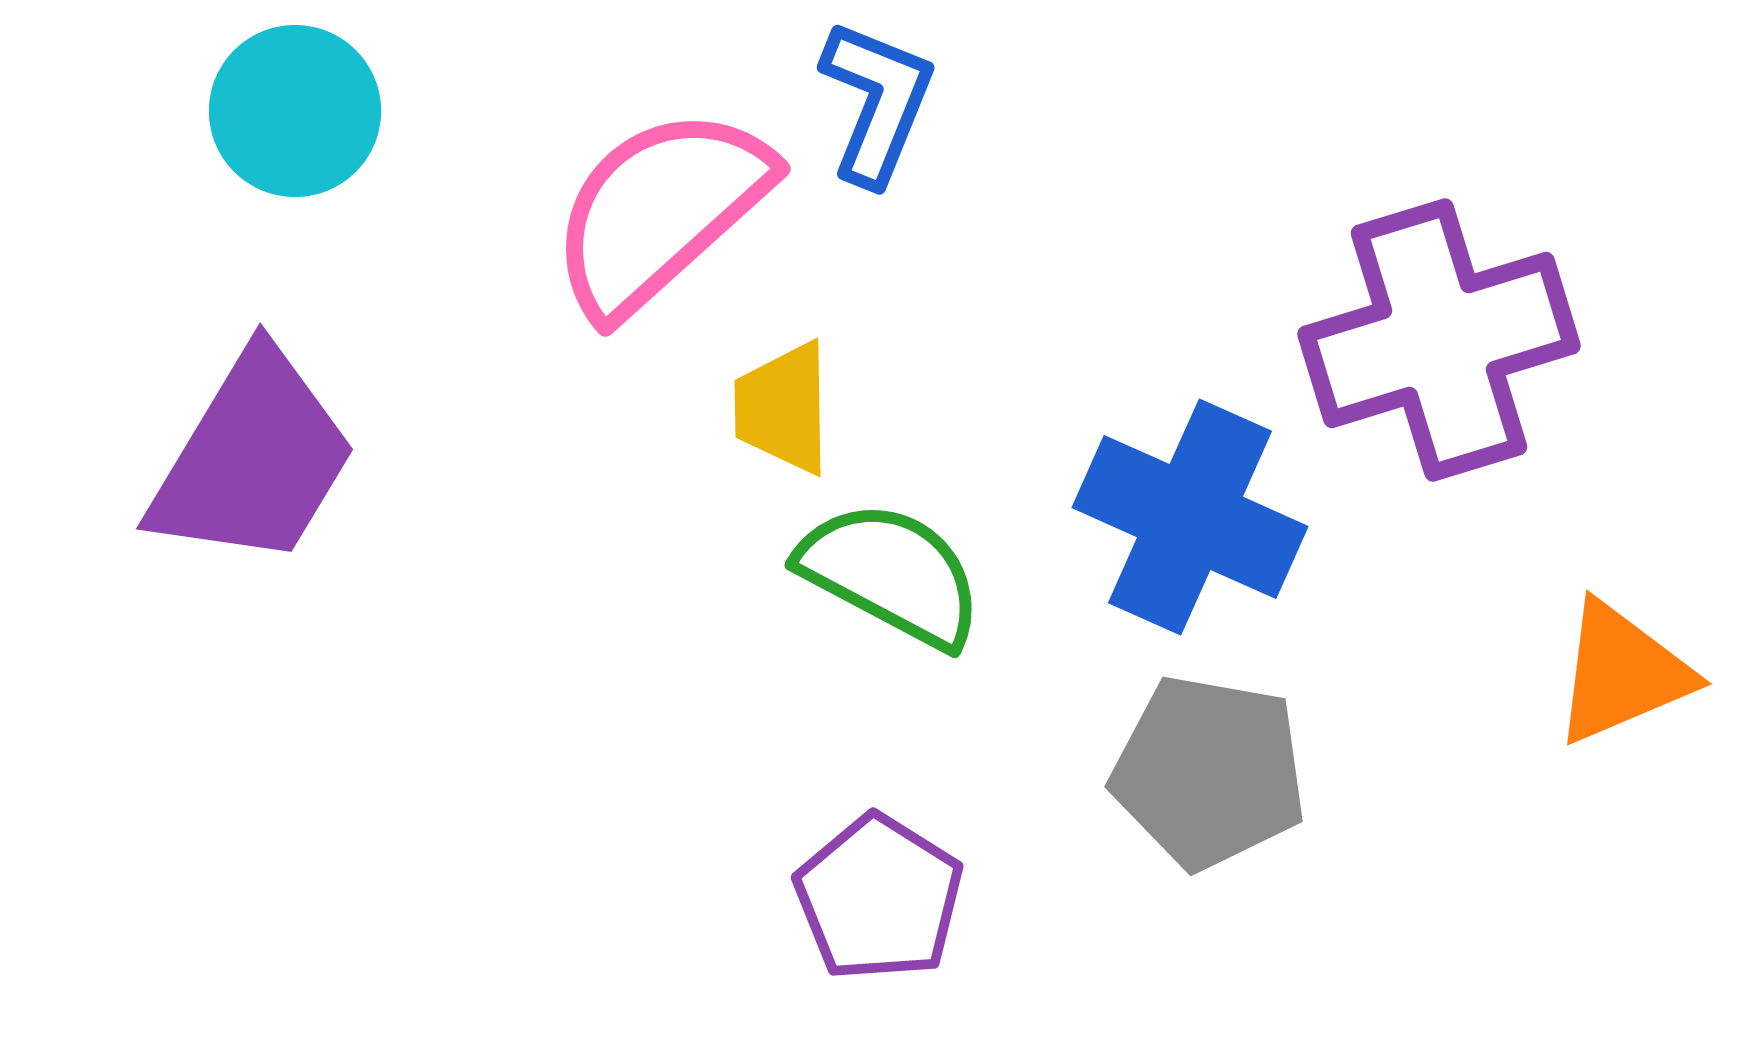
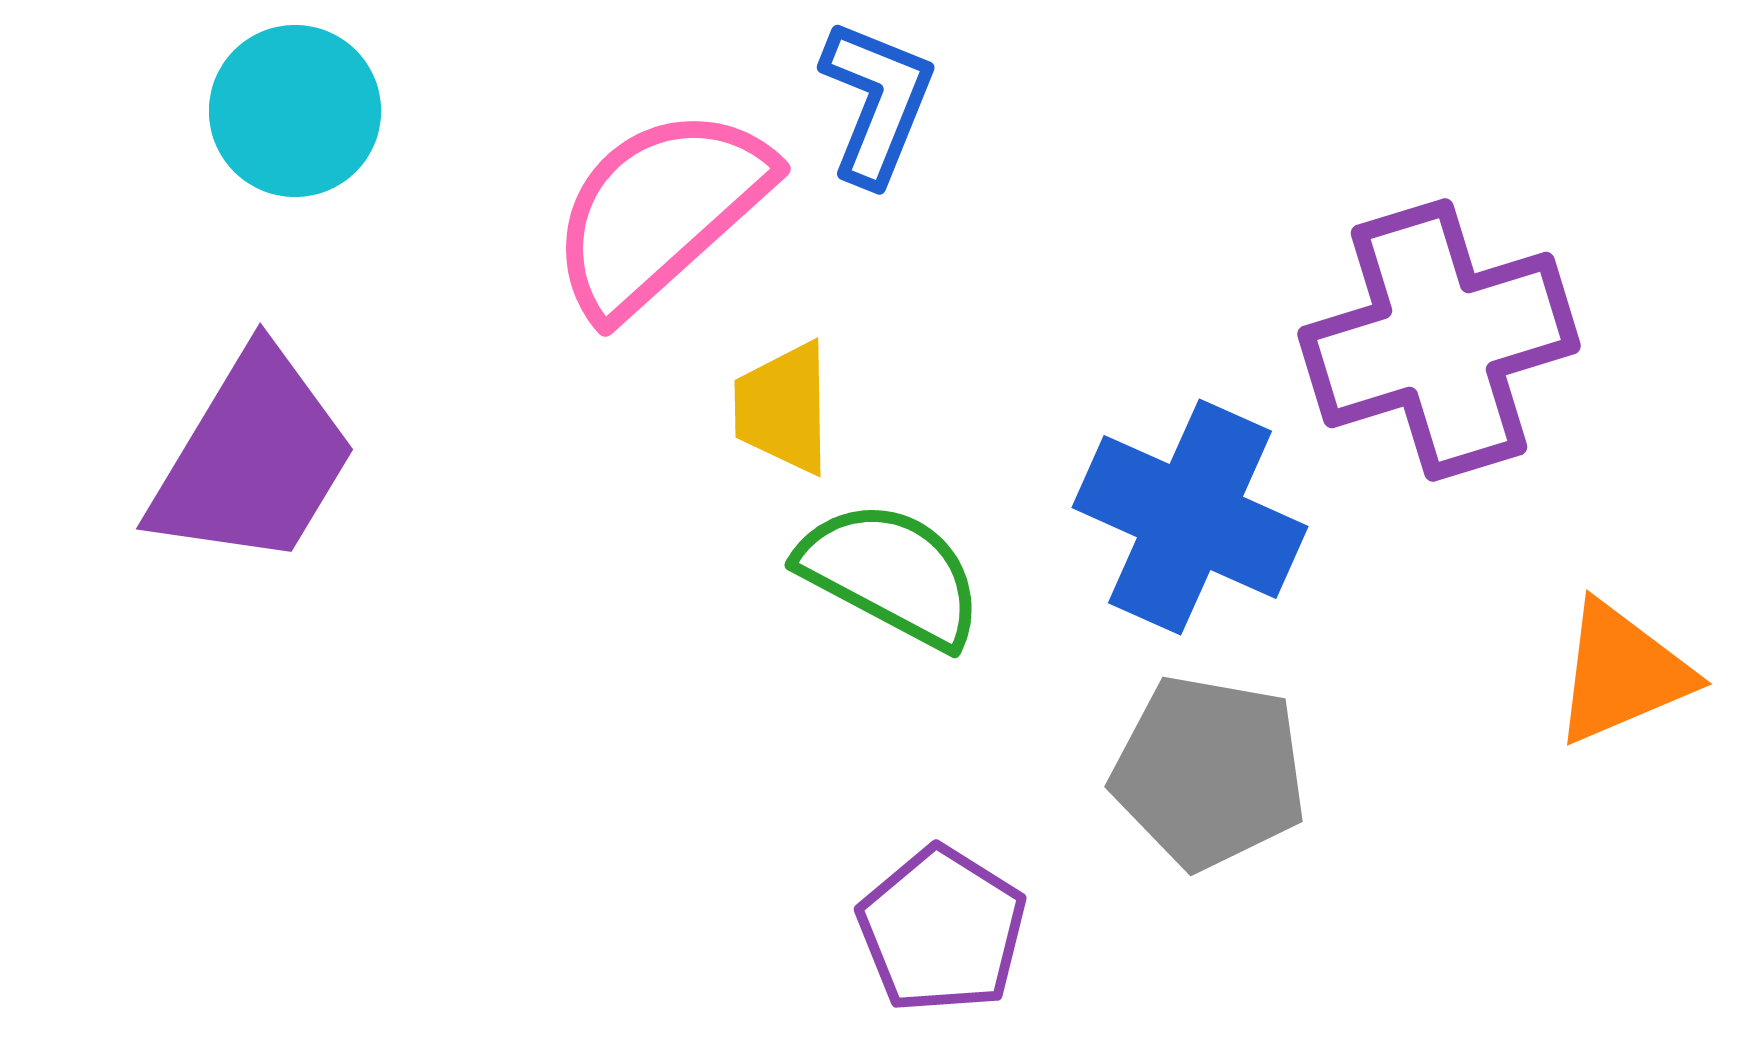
purple pentagon: moved 63 px right, 32 px down
